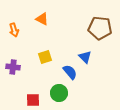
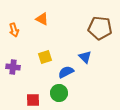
blue semicircle: moved 4 px left; rotated 77 degrees counterclockwise
